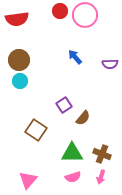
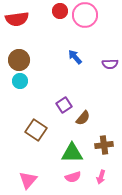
brown cross: moved 2 px right, 9 px up; rotated 30 degrees counterclockwise
